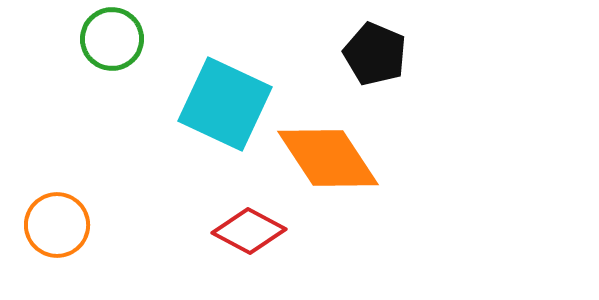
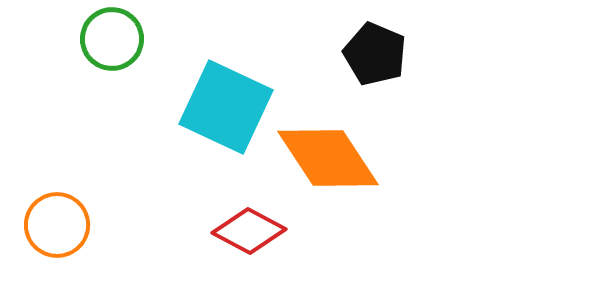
cyan square: moved 1 px right, 3 px down
